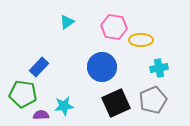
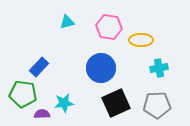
cyan triangle: rotated 21 degrees clockwise
pink hexagon: moved 5 px left
blue circle: moved 1 px left, 1 px down
gray pentagon: moved 4 px right, 5 px down; rotated 20 degrees clockwise
cyan star: moved 3 px up
purple semicircle: moved 1 px right, 1 px up
